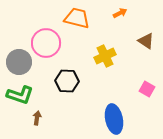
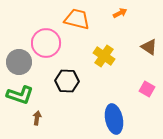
orange trapezoid: moved 1 px down
brown triangle: moved 3 px right, 6 px down
yellow cross: moved 1 px left; rotated 30 degrees counterclockwise
